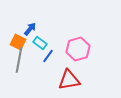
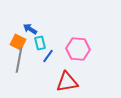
blue arrow: rotated 96 degrees counterclockwise
cyan rectangle: rotated 40 degrees clockwise
pink hexagon: rotated 20 degrees clockwise
red triangle: moved 2 px left, 2 px down
